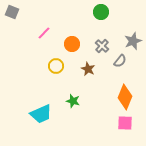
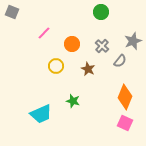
pink square: rotated 21 degrees clockwise
